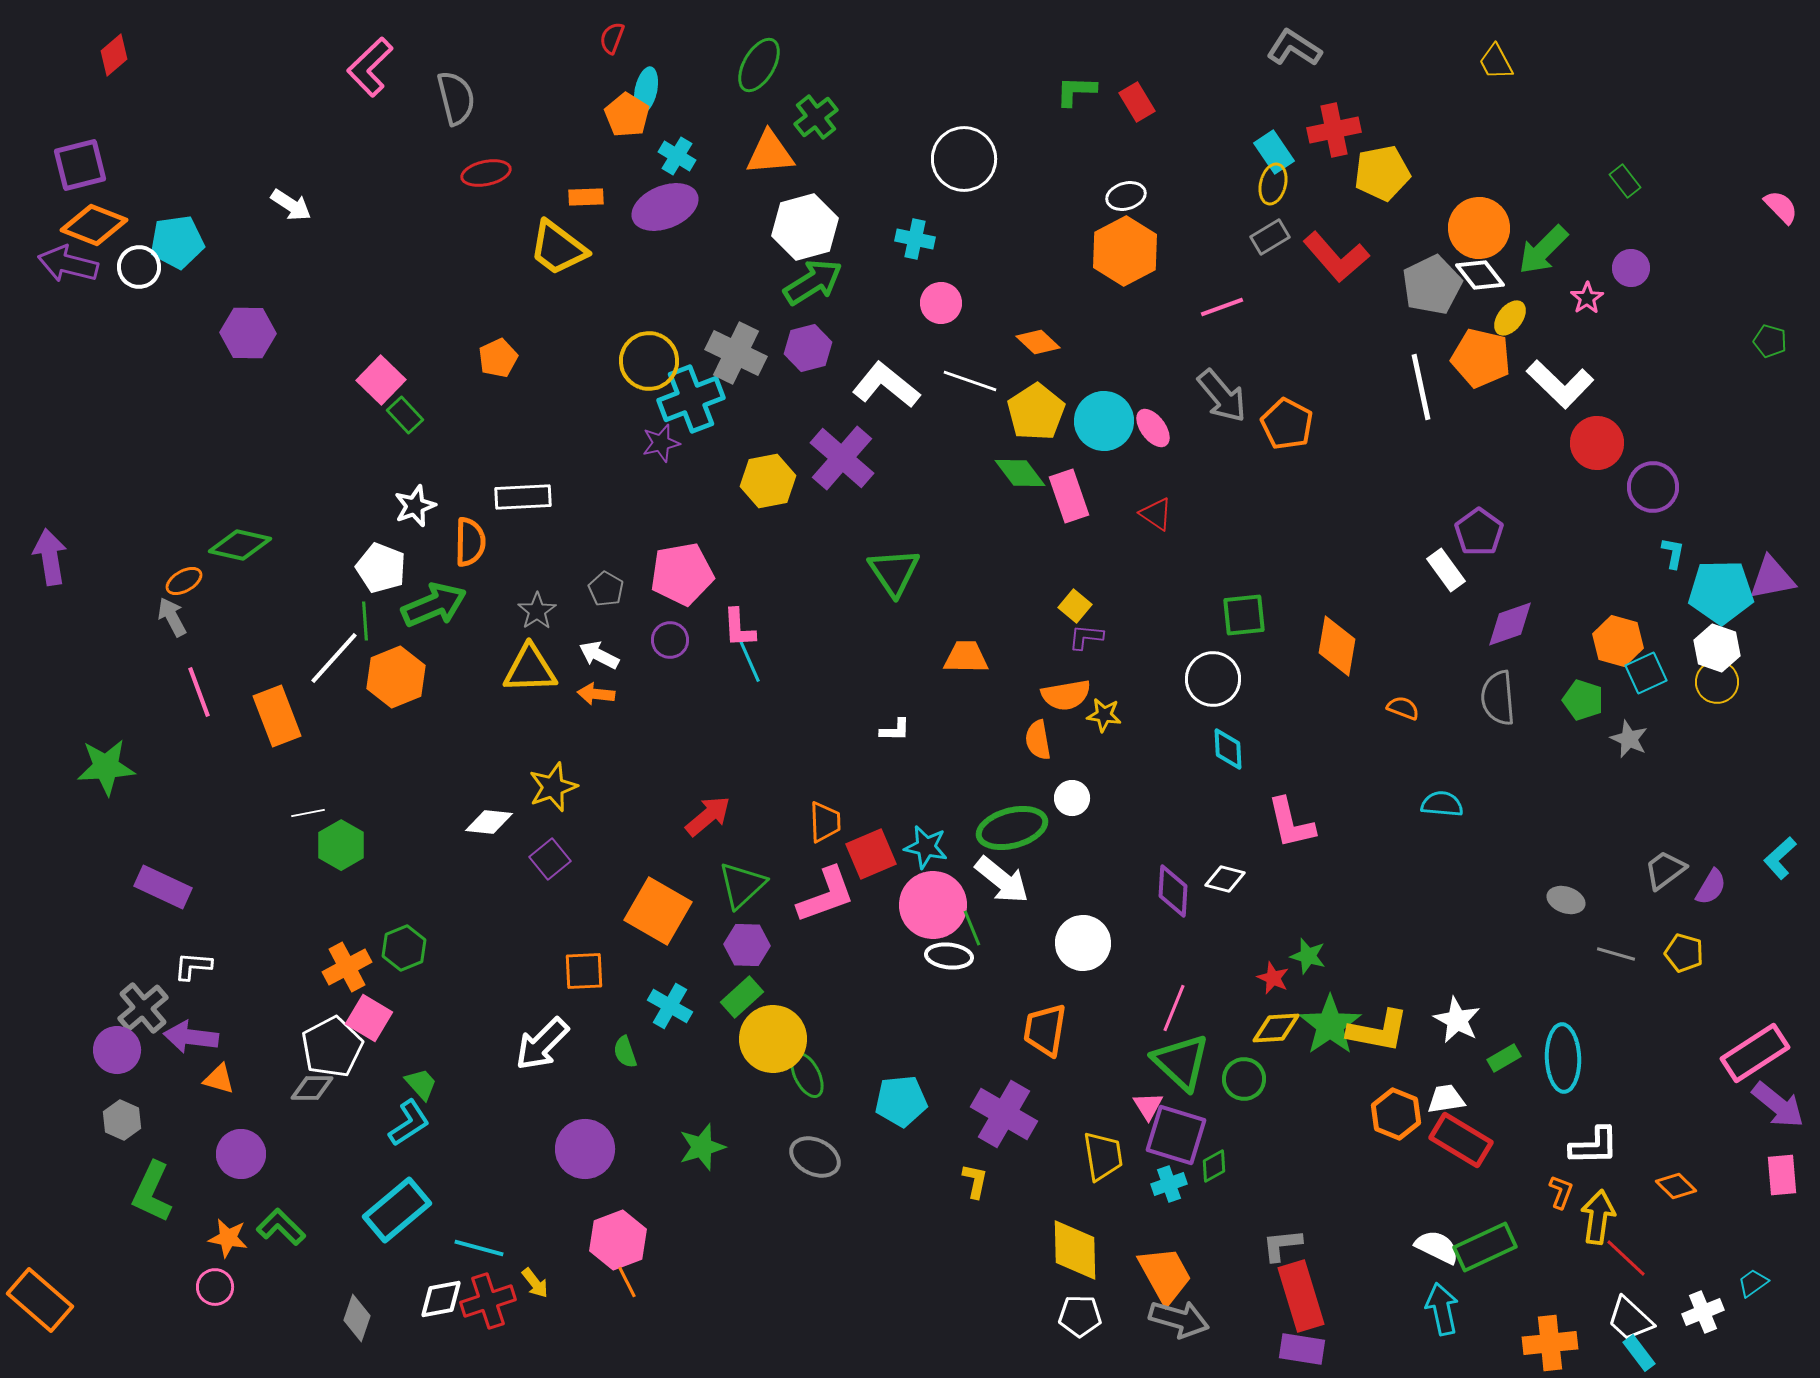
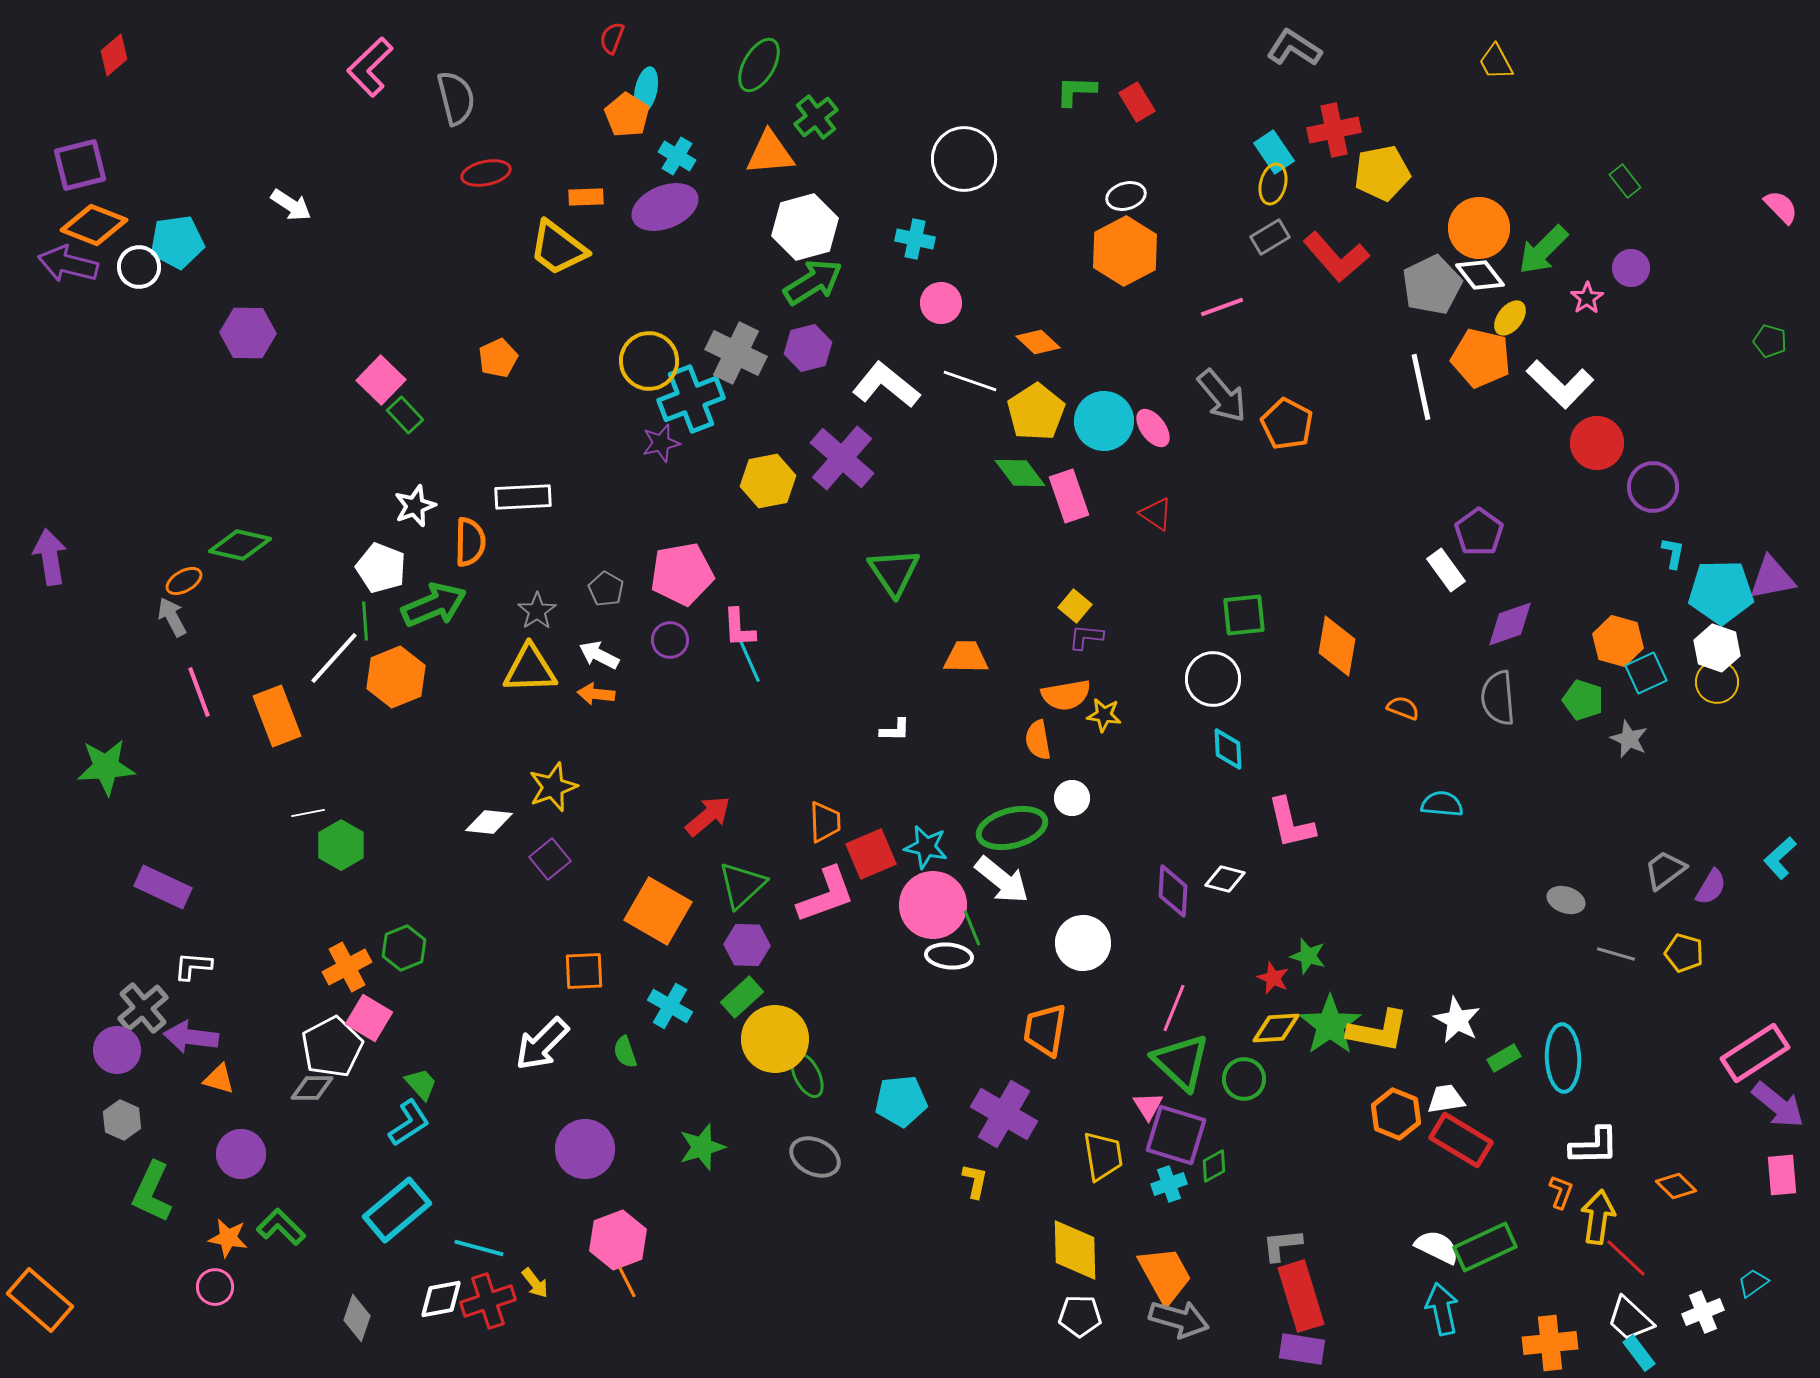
yellow circle at (773, 1039): moved 2 px right
